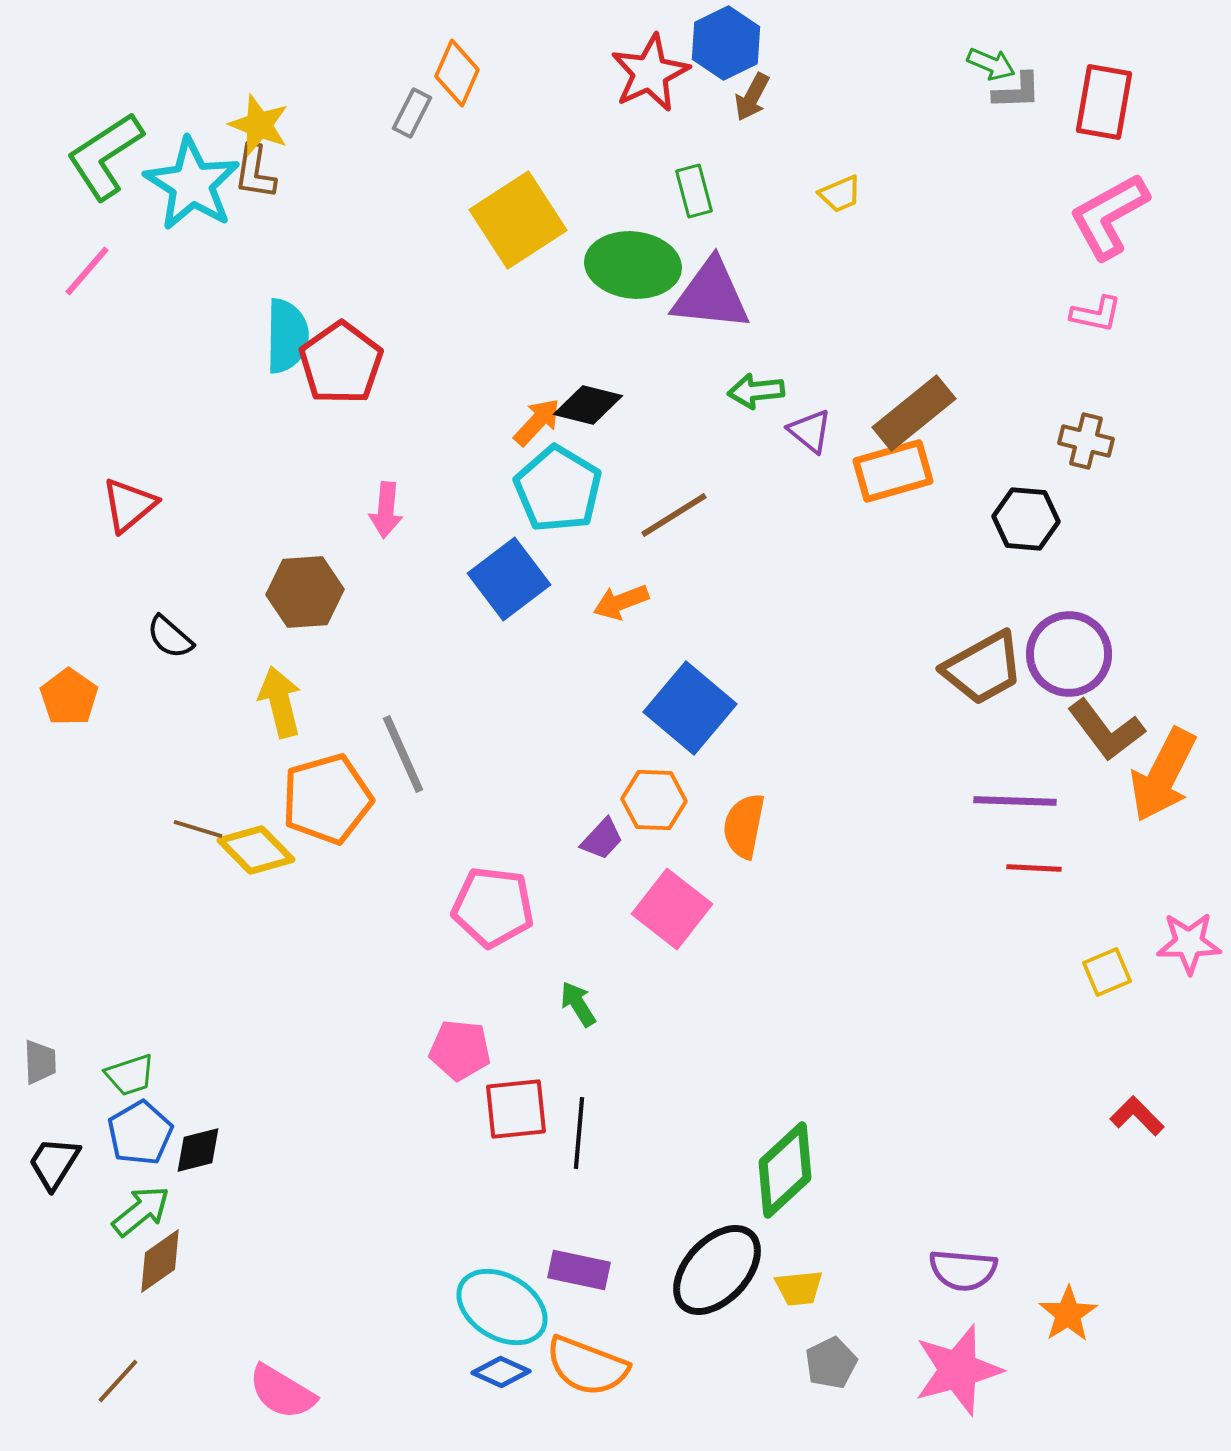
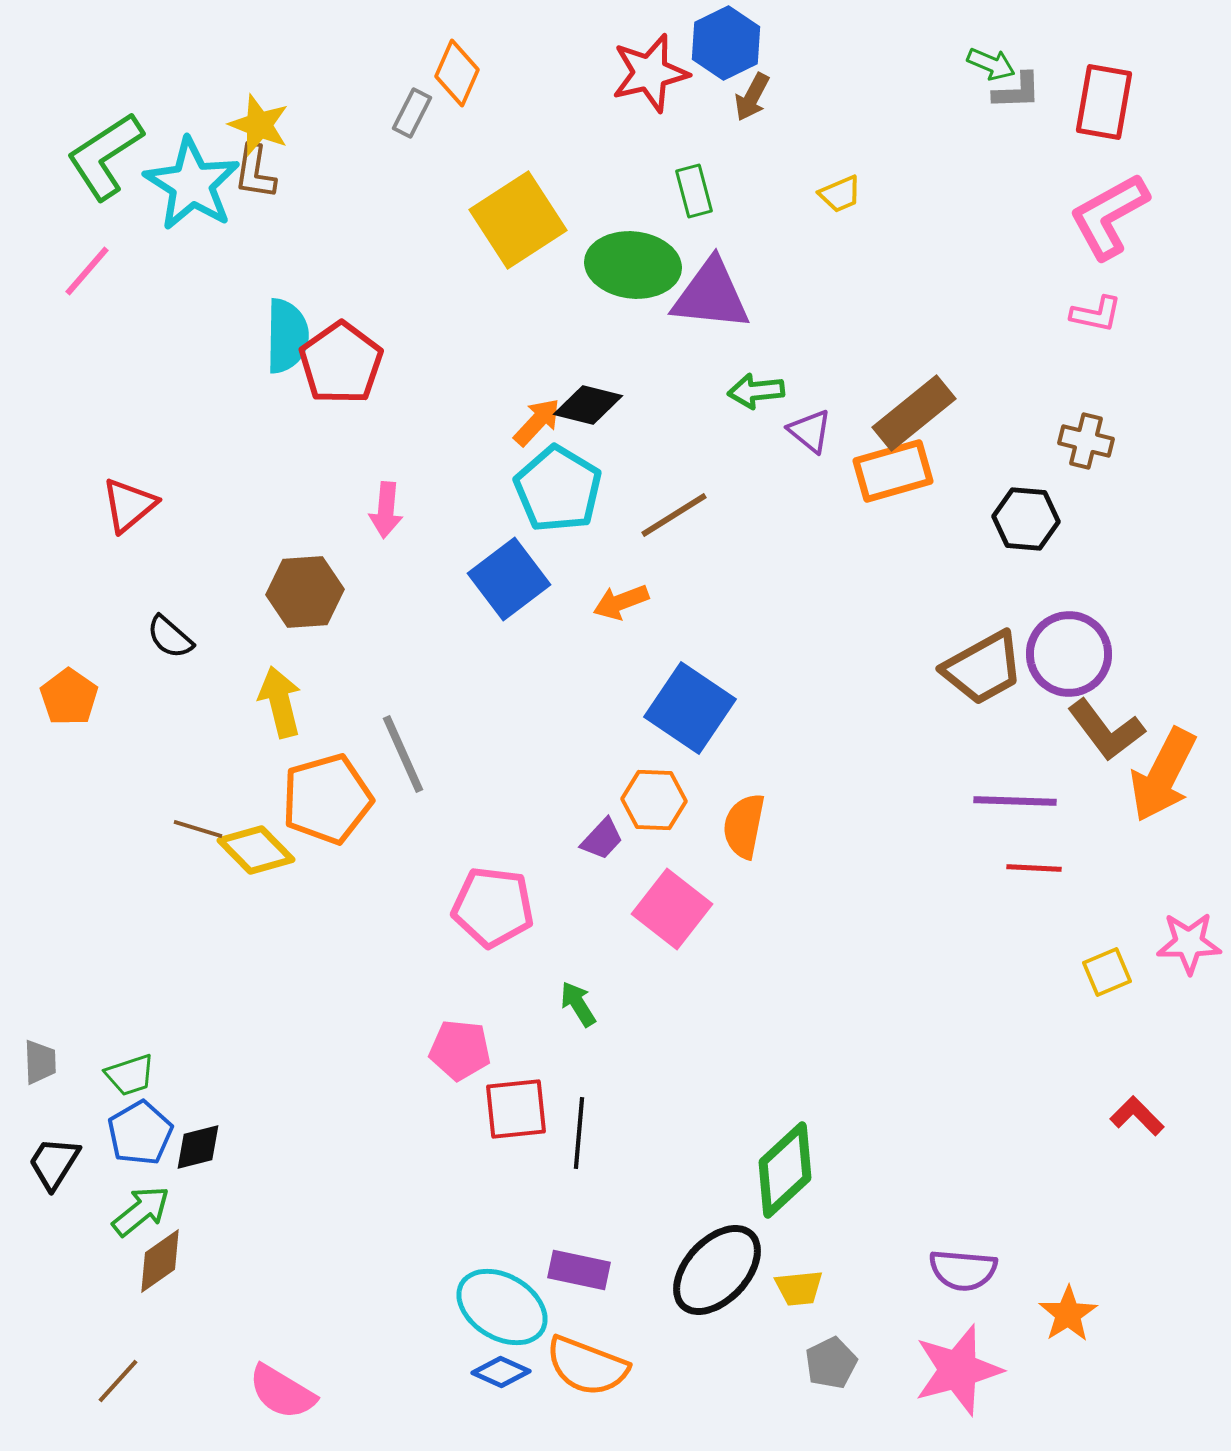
red star at (650, 73): rotated 12 degrees clockwise
blue square at (690, 708): rotated 6 degrees counterclockwise
black diamond at (198, 1150): moved 3 px up
